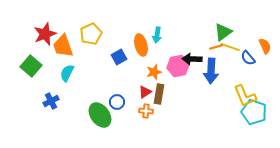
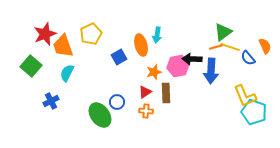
brown rectangle: moved 7 px right, 1 px up; rotated 12 degrees counterclockwise
